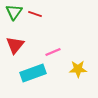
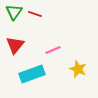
pink line: moved 2 px up
yellow star: rotated 24 degrees clockwise
cyan rectangle: moved 1 px left, 1 px down
